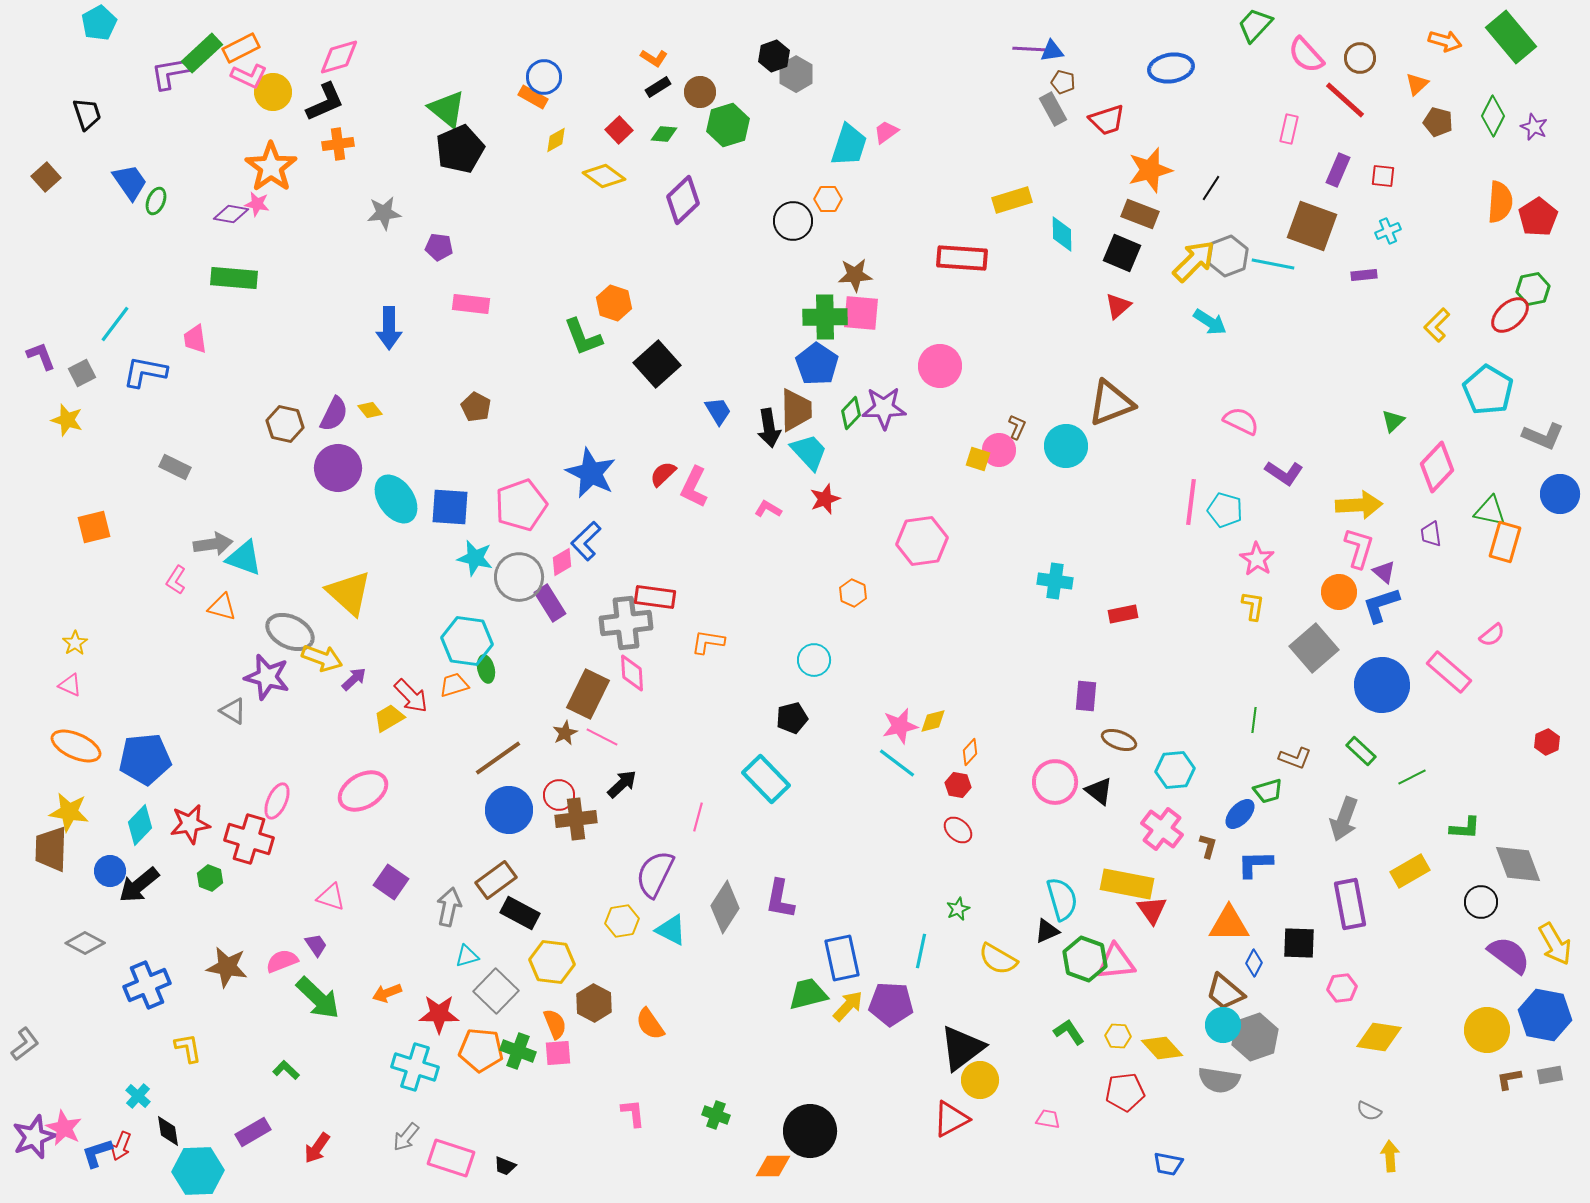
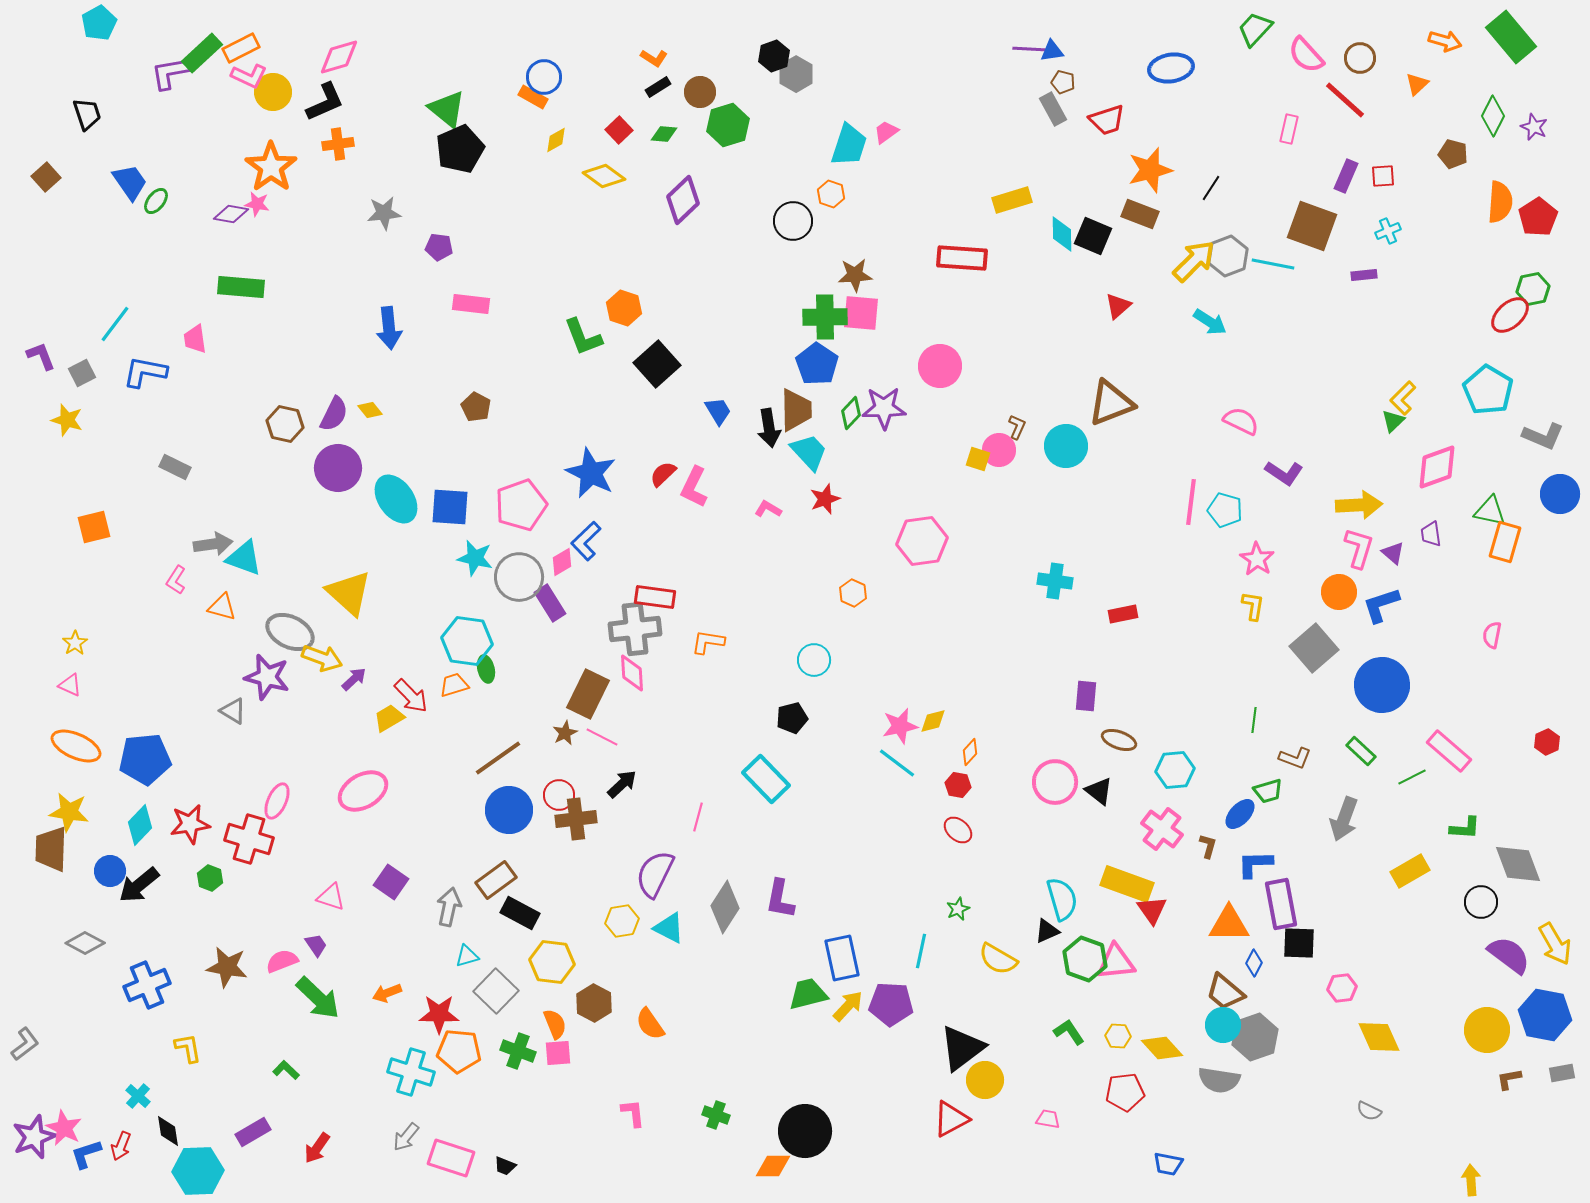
green trapezoid at (1255, 25): moved 4 px down
brown pentagon at (1438, 122): moved 15 px right, 32 px down
purple rectangle at (1338, 170): moved 8 px right, 6 px down
red square at (1383, 176): rotated 10 degrees counterclockwise
orange hexagon at (828, 199): moved 3 px right, 5 px up; rotated 20 degrees clockwise
green ellipse at (156, 201): rotated 16 degrees clockwise
black square at (1122, 253): moved 29 px left, 17 px up
green rectangle at (234, 278): moved 7 px right, 9 px down
orange hexagon at (614, 303): moved 10 px right, 5 px down
yellow L-shape at (1437, 325): moved 34 px left, 73 px down
blue arrow at (389, 328): rotated 6 degrees counterclockwise
pink diamond at (1437, 467): rotated 27 degrees clockwise
purple triangle at (1384, 572): moved 9 px right, 19 px up
gray cross at (626, 623): moved 9 px right, 6 px down
pink semicircle at (1492, 635): rotated 140 degrees clockwise
pink rectangle at (1449, 672): moved 79 px down
yellow rectangle at (1127, 884): rotated 9 degrees clockwise
purple rectangle at (1350, 904): moved 69 px left
cyan triangle at (671, 930): moved 2 px left, 2 px up
yellow diamond at (1379, 1037): rotated 57 degrees clockwise
orange pentagon at (481, 1050): moved 22 px left, 1 px down
cyan cross at (415, 1067): moved 4 px left, 5 px down
gray rectangle at (1550, 1075): moved 12 px right, 2 px up
yellow circle at (980, 1080): moved 5 px right
black circle at (810, 1131): moved 5 px left
blue L-shape at (97, 1153): moved 11 px left, 1 px down
yellow arrow at (1390, 1156): moved 81 px right, 24 px down
